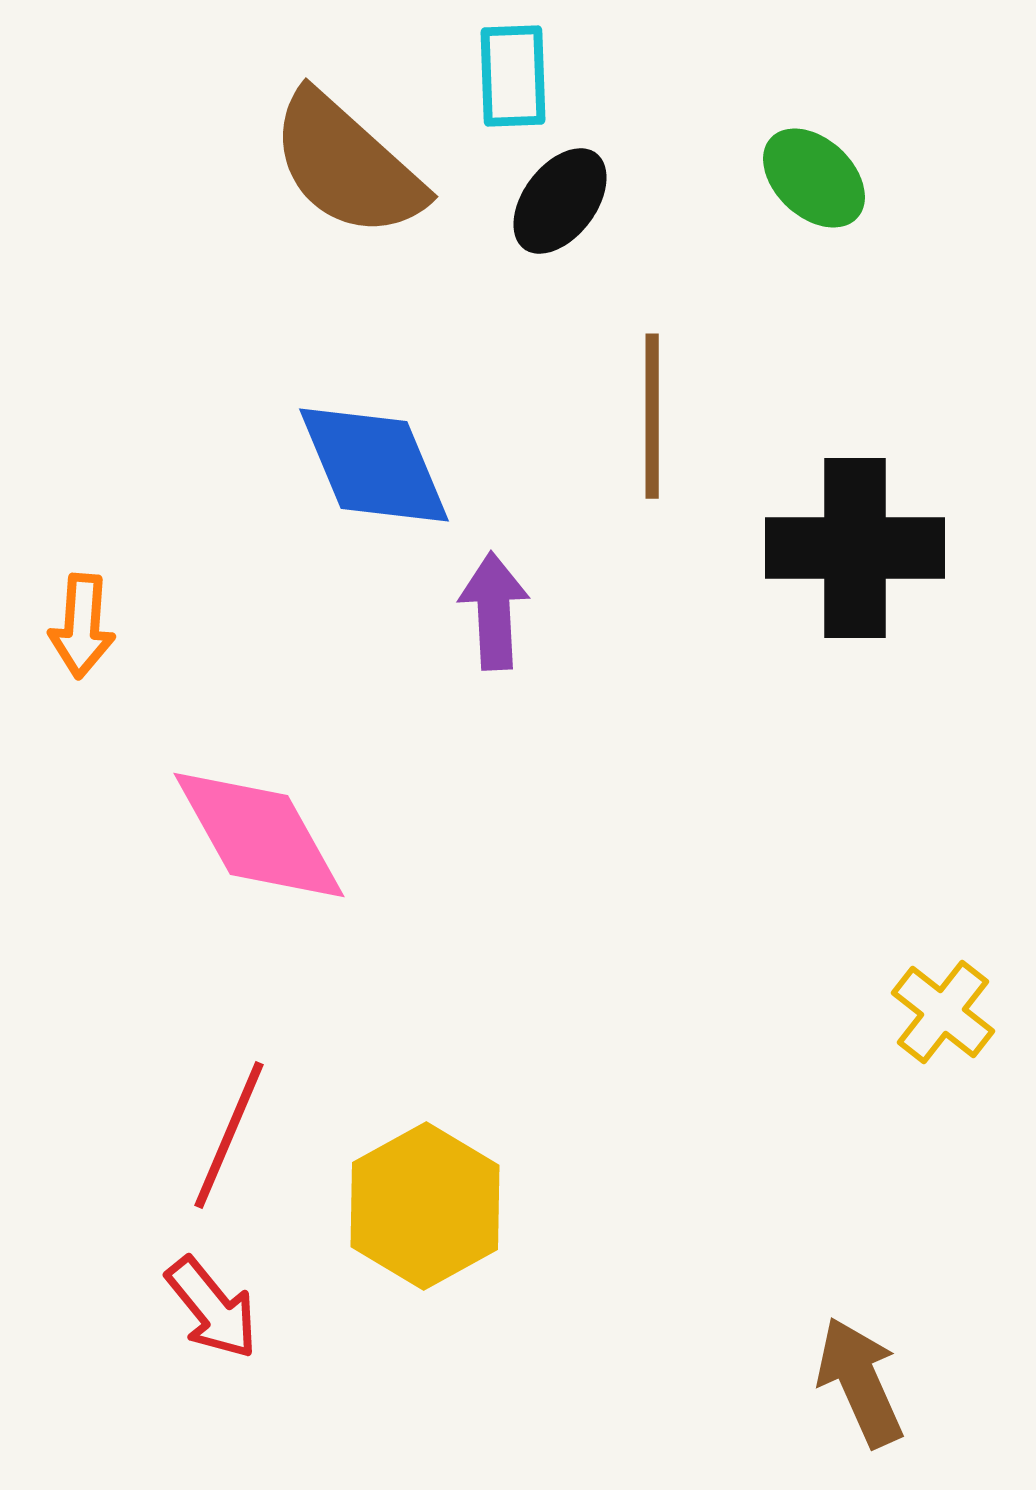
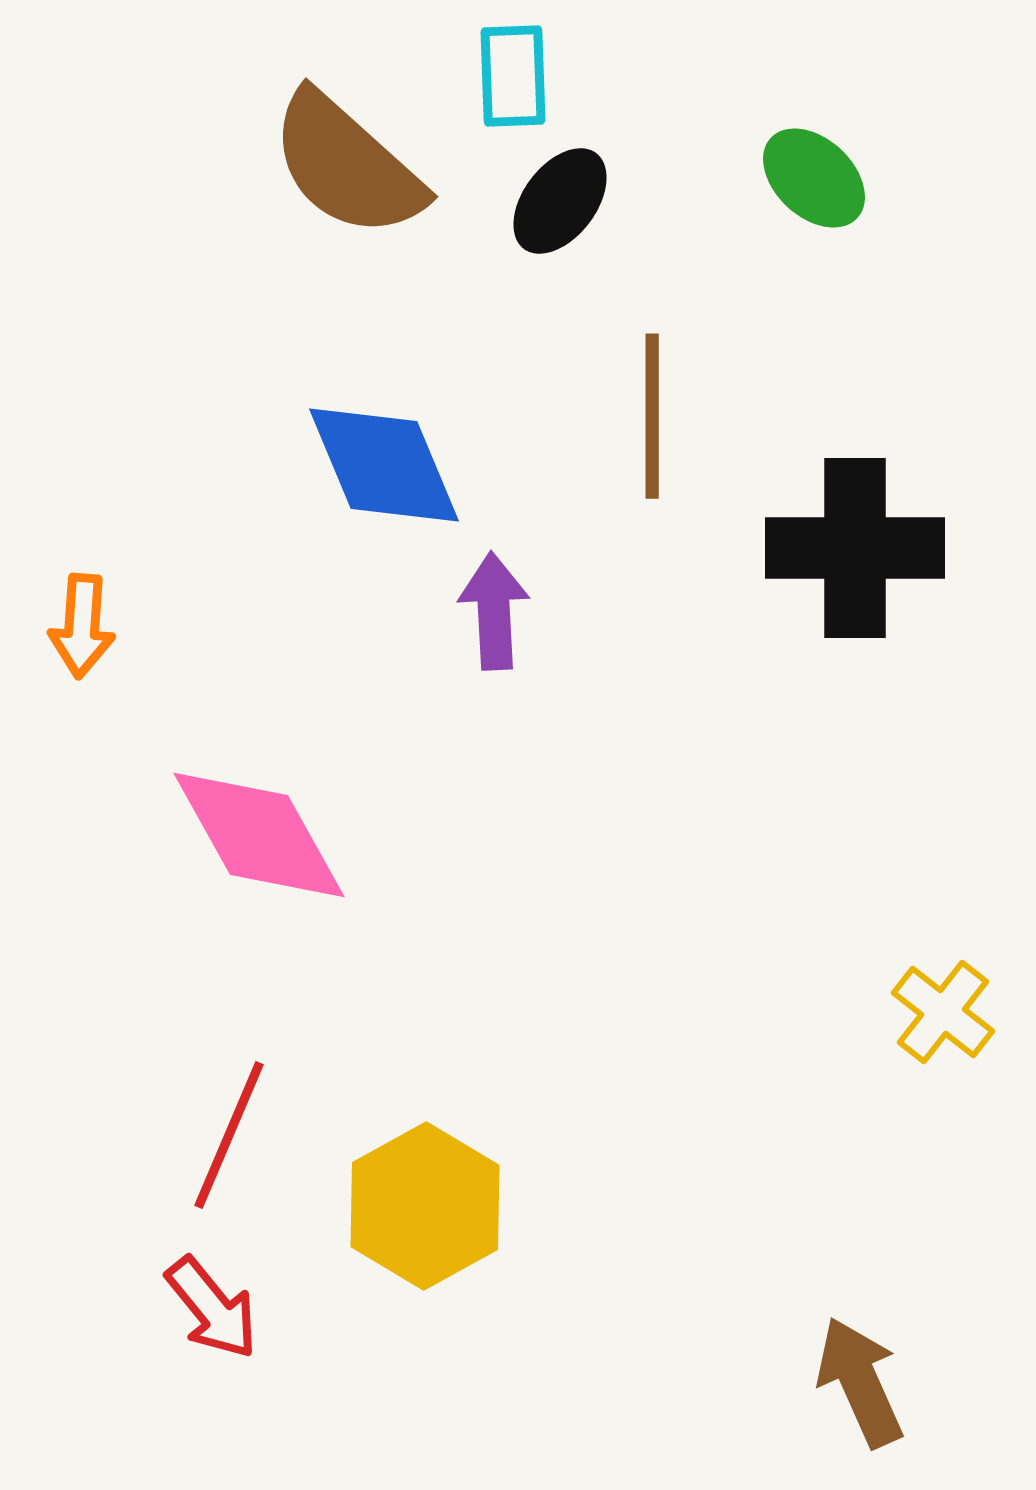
blue diamond: moved 10 px right
